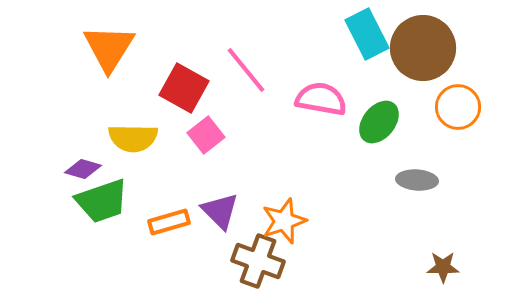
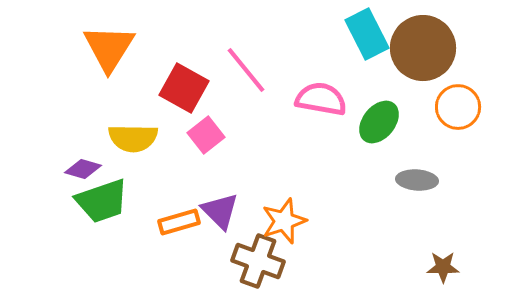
orange rectangle: moved 10 px right
